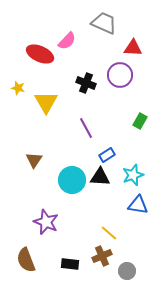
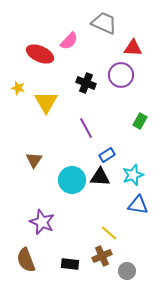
pink semicircle: moved 2 px right
purple circle: moved 1 px right
purple star: moved 4 px left
